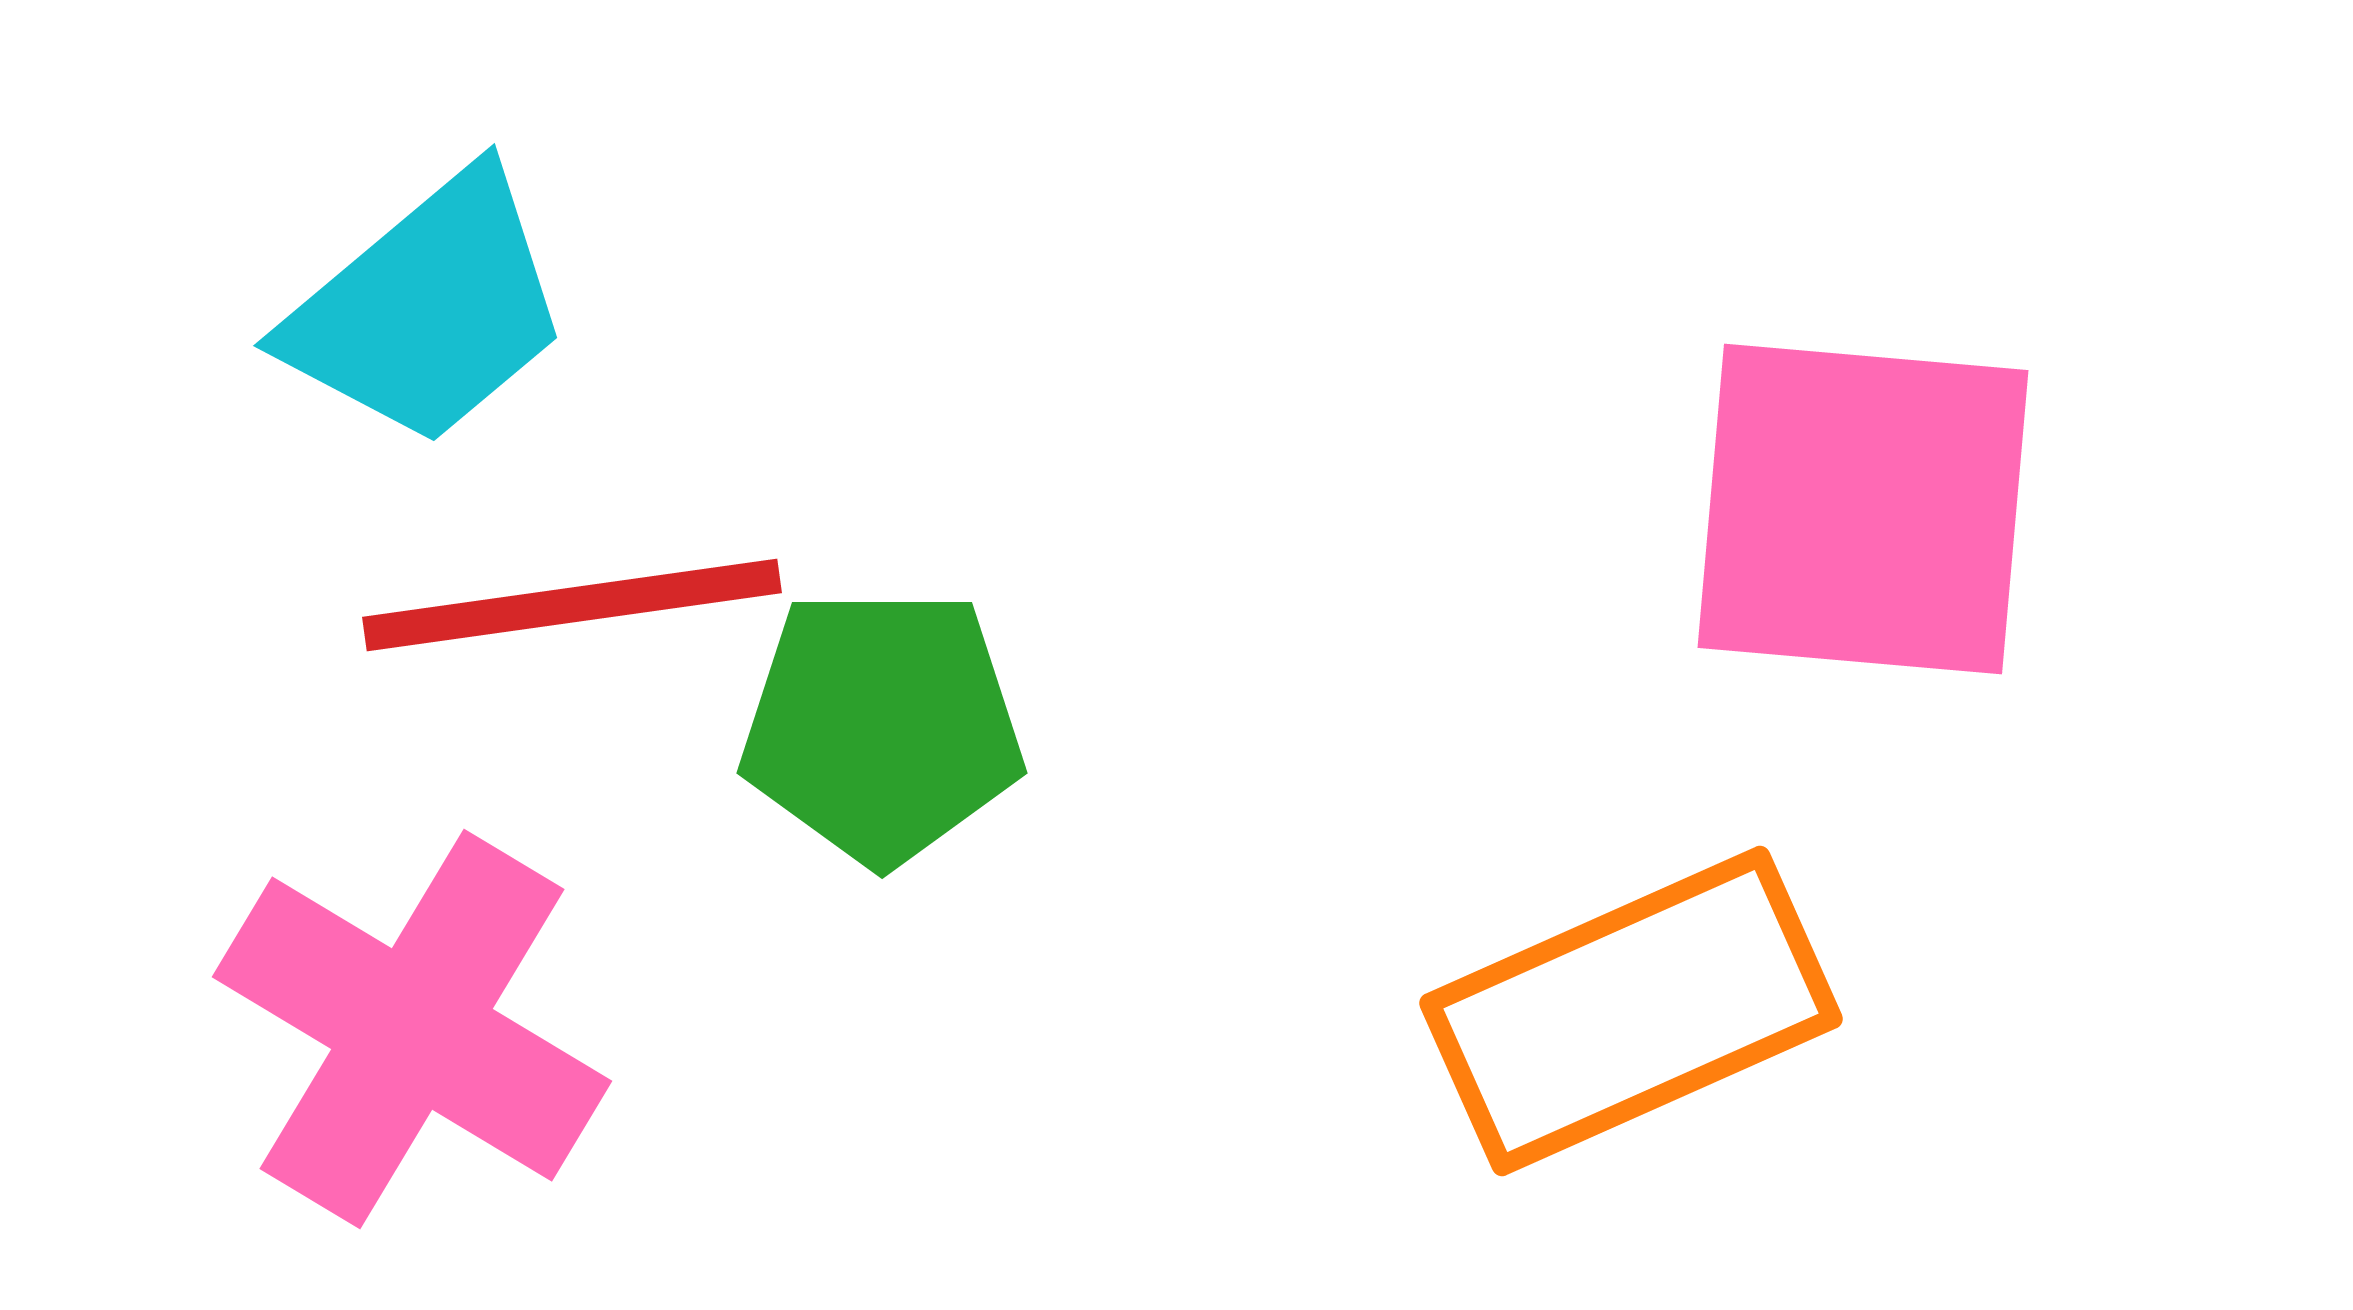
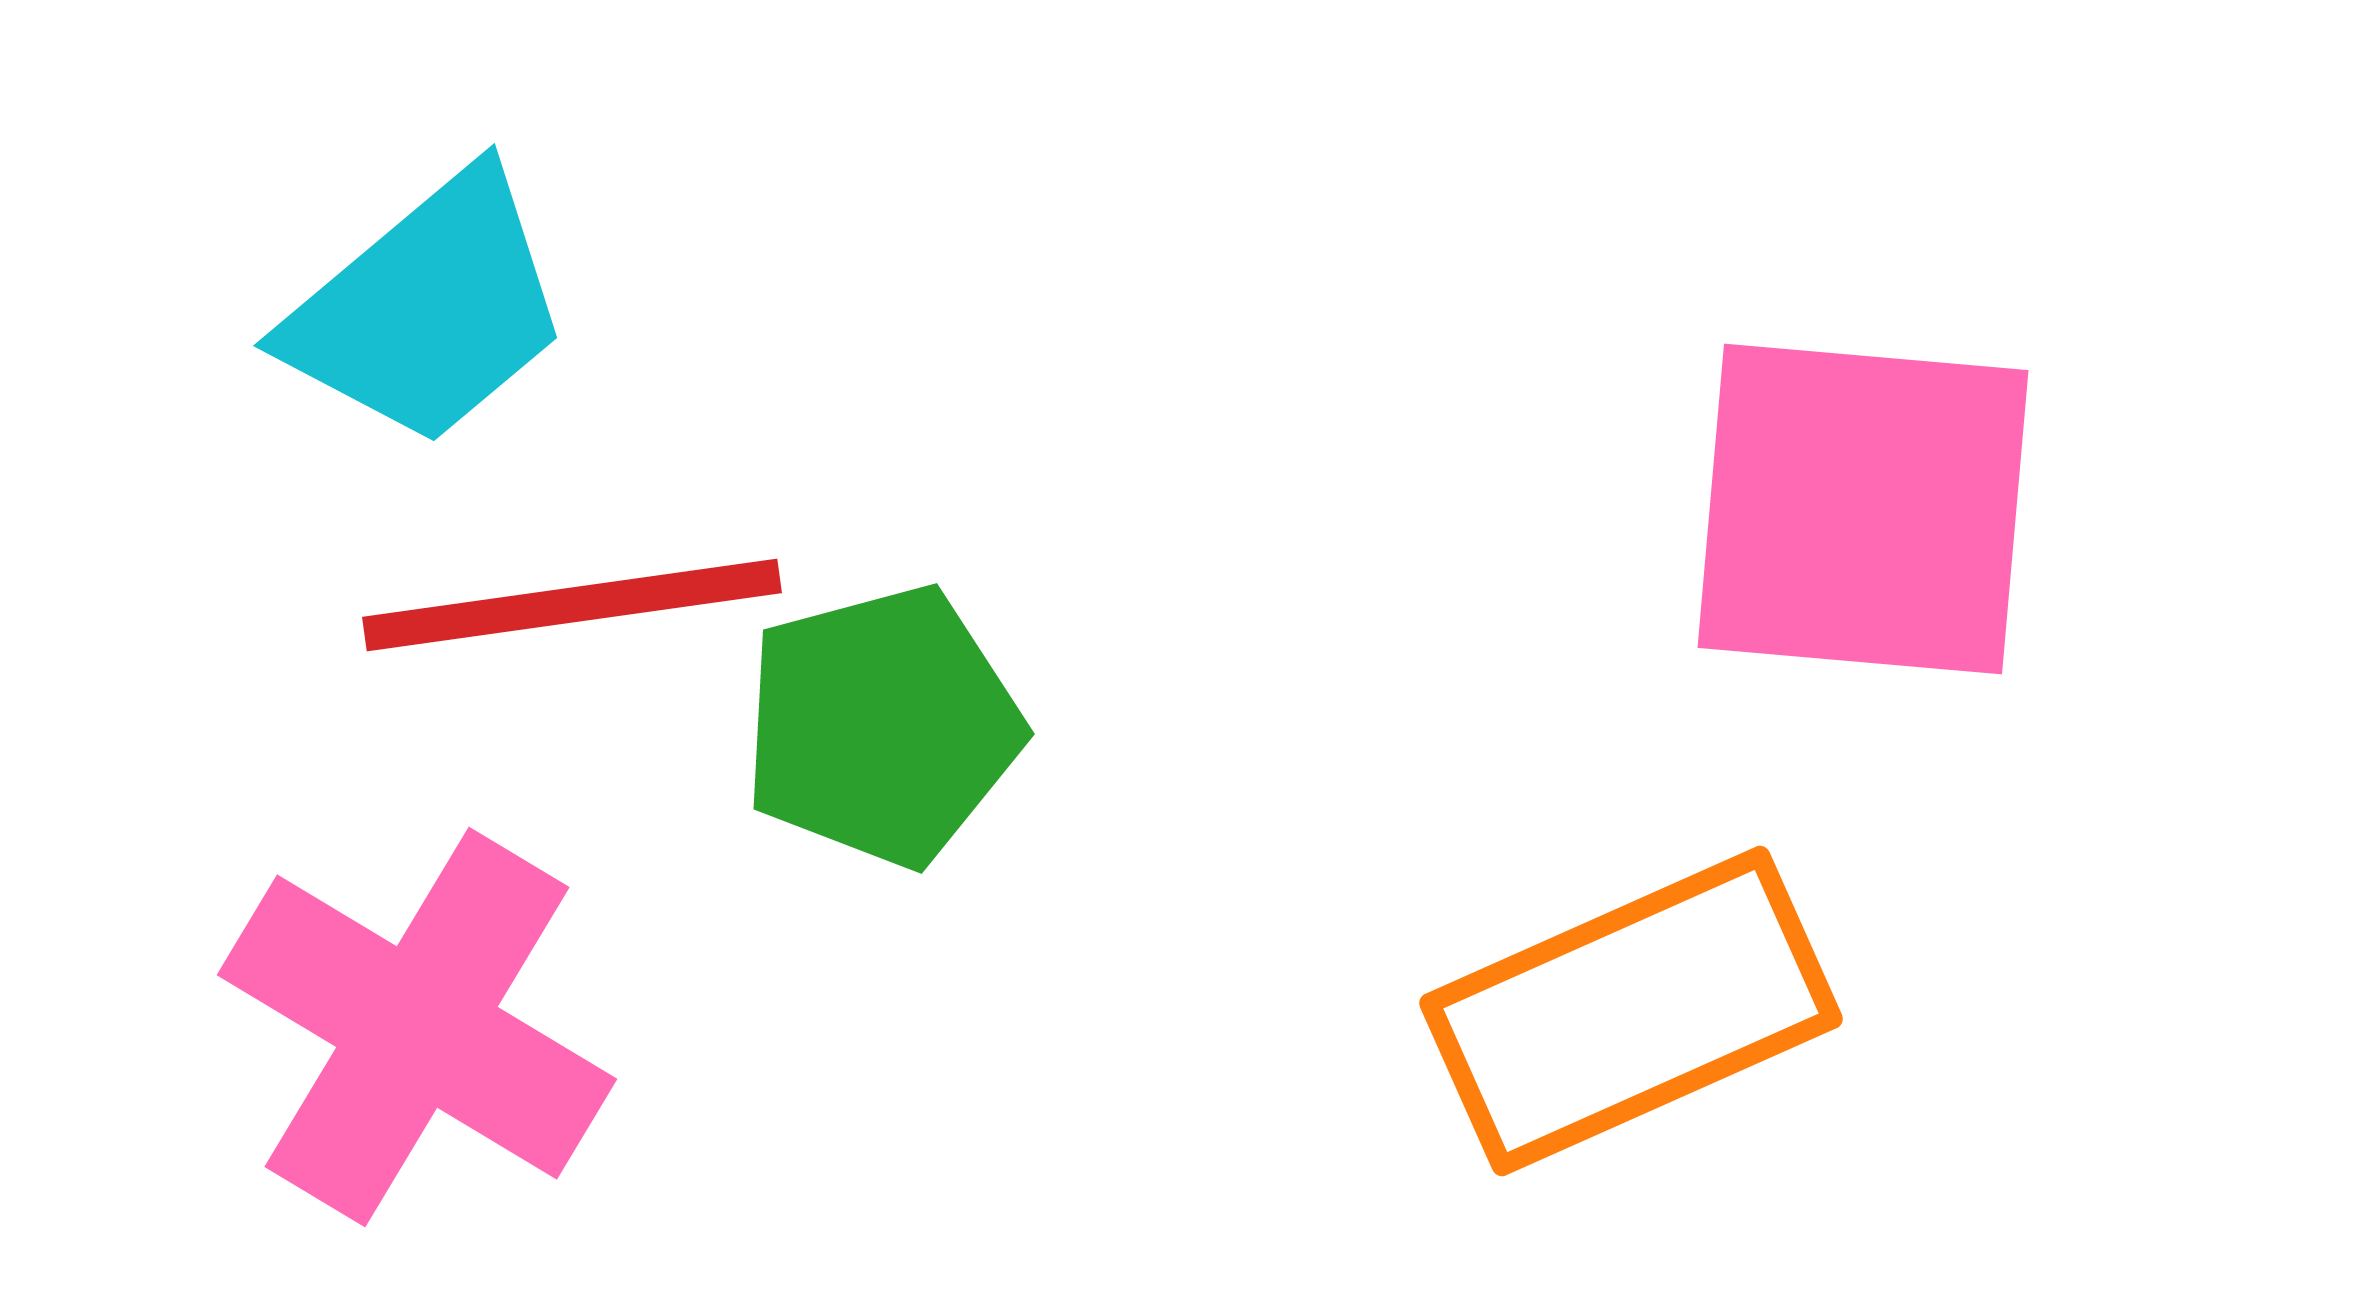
green pentagon: rotated 15 degrees counterclockwise
pink cross: moved 5 px right, 2 px up
